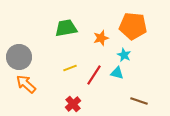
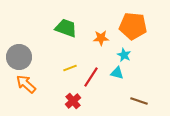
green trapezoid: rotated 30 degrees clockwise
orange star: rotated 14 degrees clockwise
red line: moved 3 px left, 2 px down
red cross: moved 3 px up
